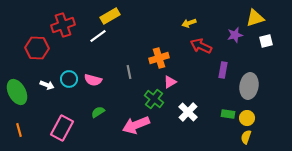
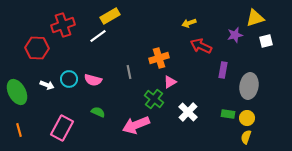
green semicircle: rotated 56 degrees clockwise
